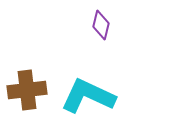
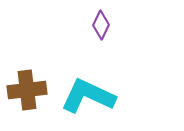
purple diamond: rotated 12 degrees clockwise
